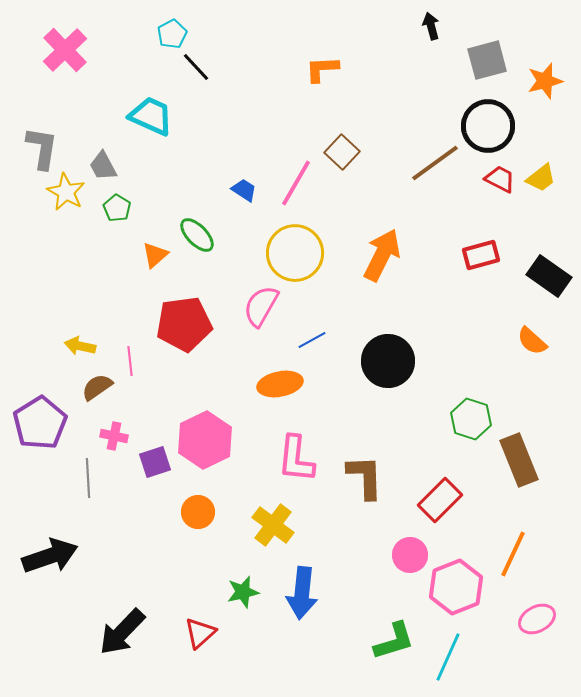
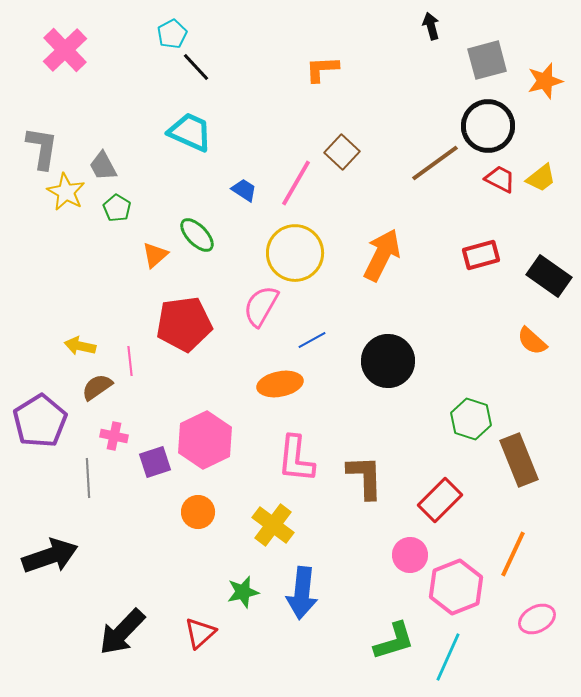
cyan trapezoid at (151, 116): moved 39 px right, 16 px down
purple pentagon at (40, 423): moved 2 px up
